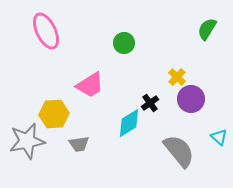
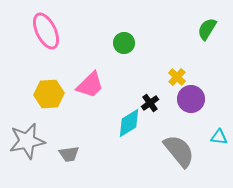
pink trapezoid: rotated 12 degrees counterclockwise
yellow hexagon: moved 5 px left, 20 px up
cyan triangle: rotated 36 degrees counterclockwise
gray trapezoid: moved 10 px left, 10 px down
